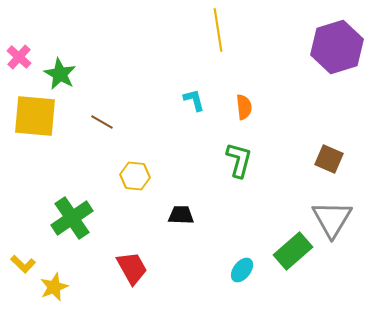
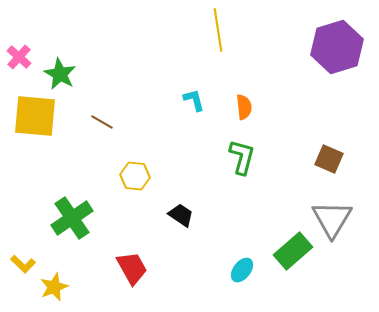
green L-shape: moved 3 px right, 3 px up
black trapezoid: rotated 32 degrees clockwise
